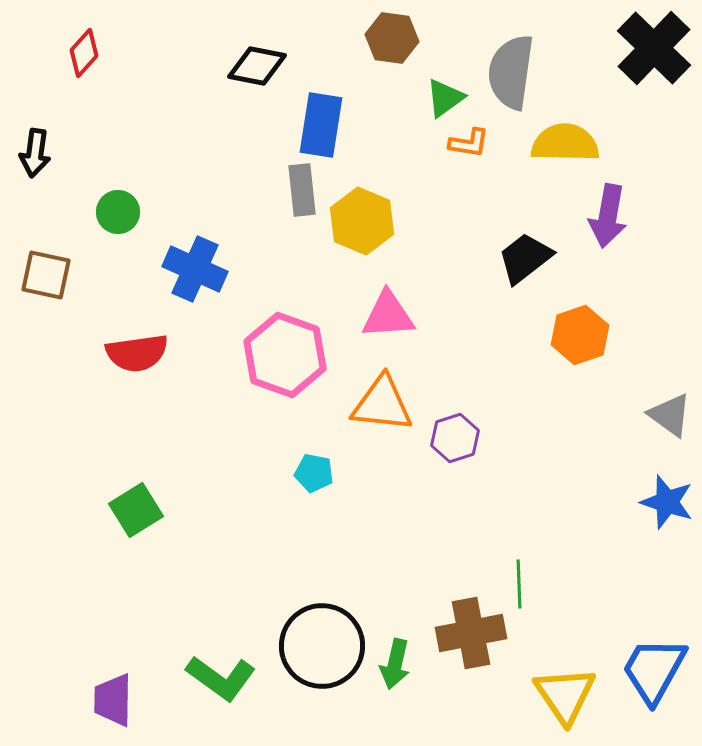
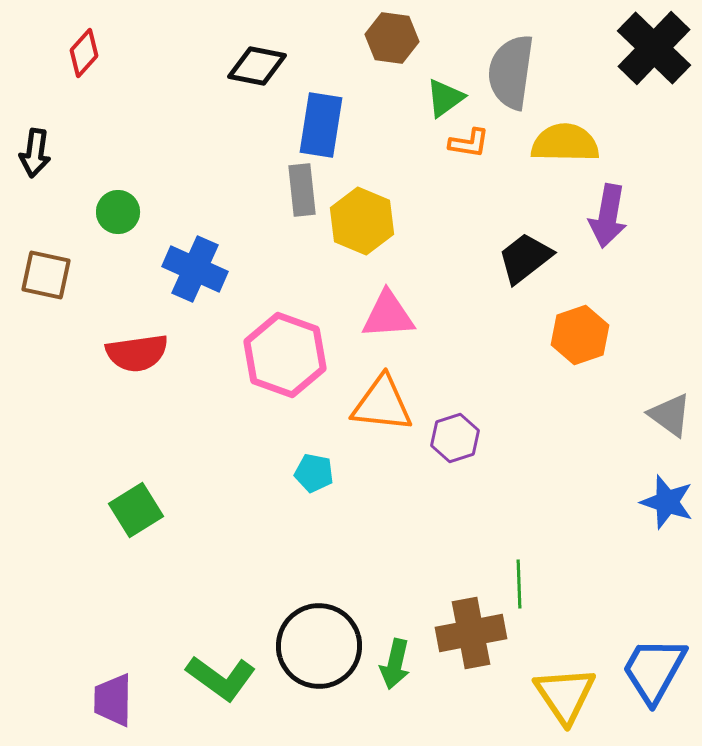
black circle: moved 3 px left
